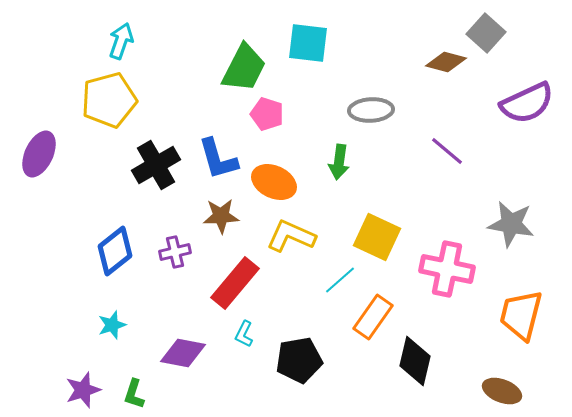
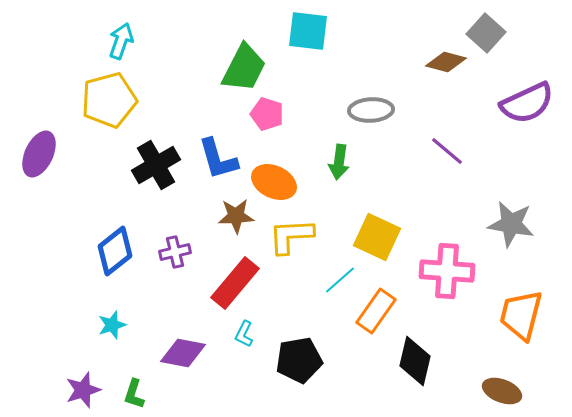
cyan square: moved 12 px up
brown star: moved 15 px right
yellow L-shape: rotated 27 degrees counterclockwise
pink cross: moved 2 px down; rotated 8 degrees counterclockwise
orange rectangle: moved 3 px right, 6 px up
